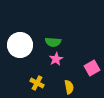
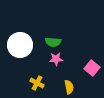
pink star: rotated 24 degrees clockwise
pink square: rotated 21 degrees counterclockwise
